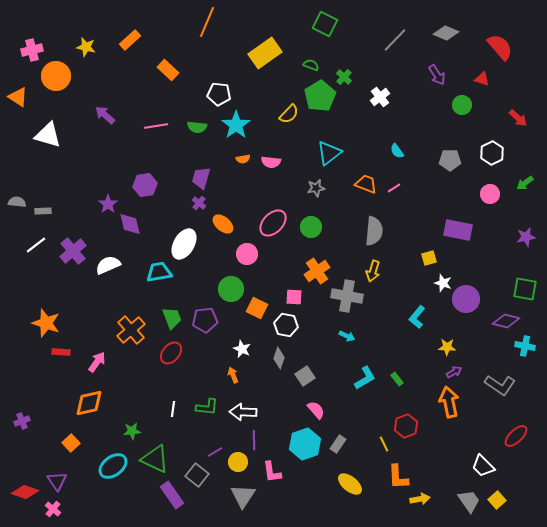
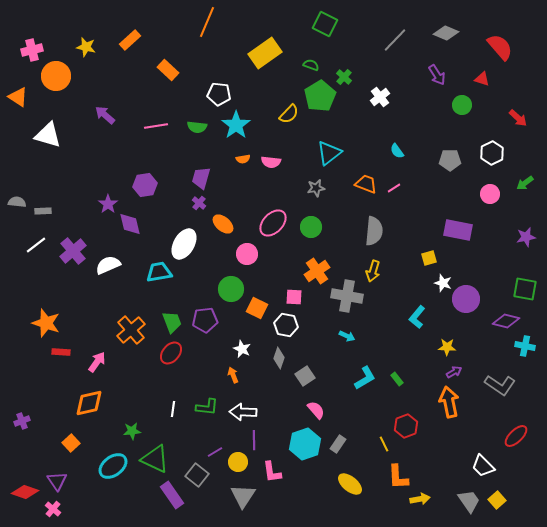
green trapezoid at (172, 318): moved 4 px down
